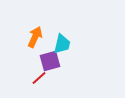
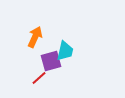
cyan trapezoid: moved 3 px right, 7 px down
purple square: moved 1 px right
